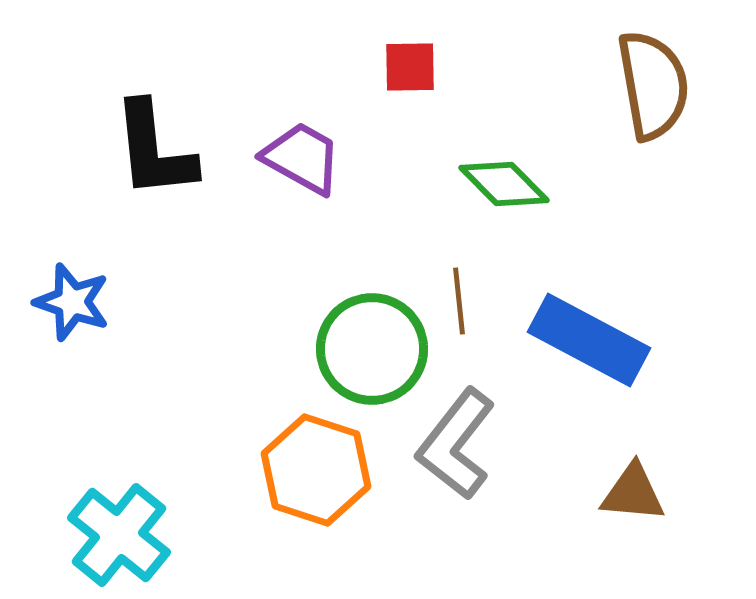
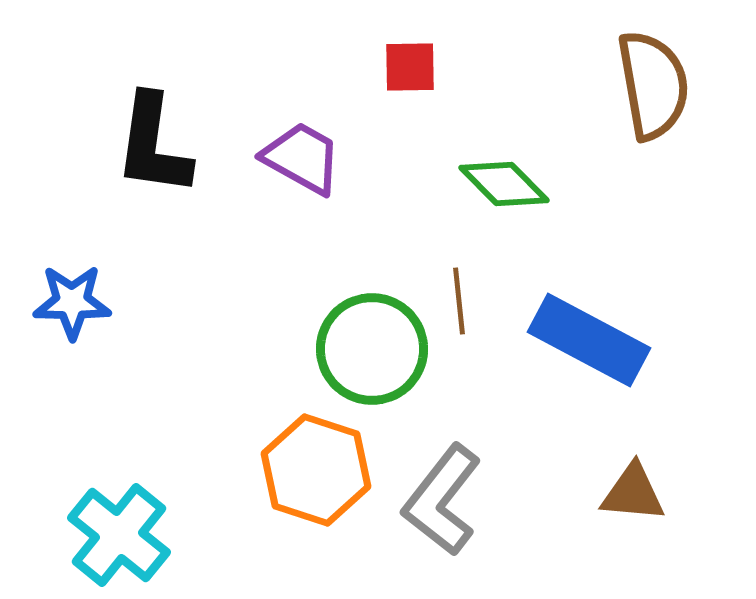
black L-shape: moved 1 px left, 5 px up; rotated 14 degrees clockwise
blue star: rotated 18 degrees counterclockwise
gray L-shape: moved 14 px left, 56 px down
